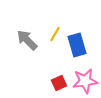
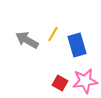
yellow line: moved 2 px left
gray arrow: rotated 15 degrees counterclockwise
red square: moved 1 px right; rotated 35 degrees counterclockwise
